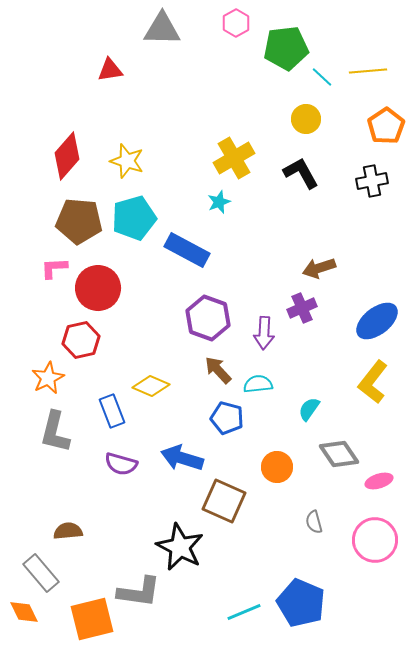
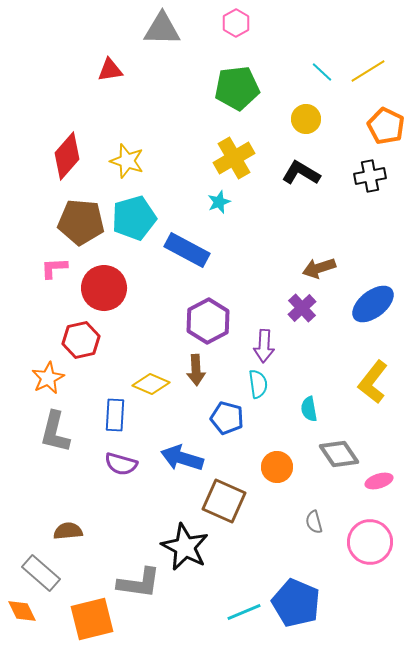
green pentagon at (286, 48): moved 49 px left, 40 px down
yellow line at (368, 71): rotated 27 degrees counterclockwise
cyan line at (322, 77): moved 5 px up
orange pentagon at (386, 126): rotated 12 degrees counterclockwise
black L-shape at (301, 173): rotated 30 degrees counterclockwise
black cross at (372, 181): moved 2 px left, 5 px up
brown pentagon at (79, 221): moved 2 px right, 1 px down
red circle at (98, 288): moved 6 px right
purple cross at (302, 308): rotated 20 degrees counterclockwise
purple hexagon at (208, 318): moved 3 px down; rotated 12 degrees clockwise
blue ellipse at (377, 321): moved 4 px left, 17 px up
purple arrow at (264, 333): moved 13 px down
brown arrow at (218, 370): moved 22 px left; rotated 140 degrees counterclockwise
cyan semicircle at (258, 384): rotated 88 degrees clockwise
yellow diamond at (151, 386): moved 2 px up
cyan semicircle at (309, 409): rotated 45 degrees counterclockwise
blue rectangle at (112, 411): moved 3 px right, 4 px down; rotated 24 degrees clockwise
pink circle at (375, 540): moved 5 px left, 2 px down
black star at (180, 547): moved 5 px right
gray rectangle at (41, 573): rotated 9 degrees counterclockwise
gray L-shape at (139, 592): moved 9 px up
blue pentagon at (301, 603): moved 5 px left
orange diamond at (24, 612): moved 2 px left, 1 px up
